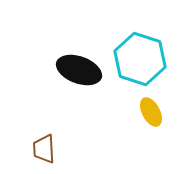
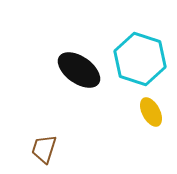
black ellipse: rotated 15 degrees clockwise
brown trapezoid: rotated 20 degrees clockwise
